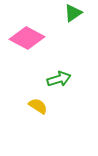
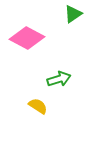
green triangle: moved 1 px down
